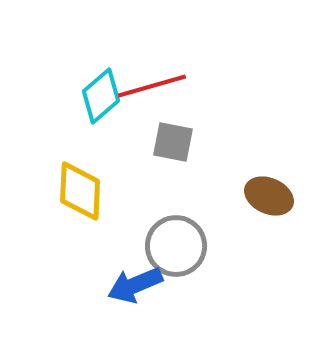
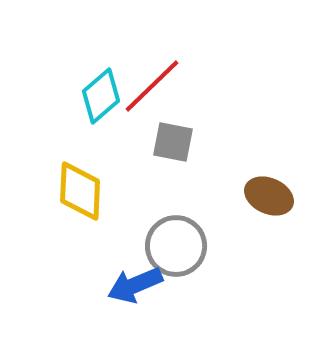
red line: rotated 28 degrees counterclockwise
